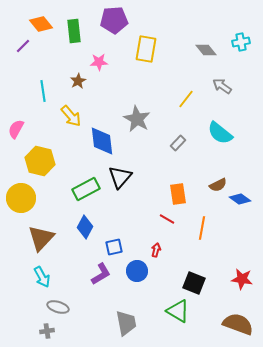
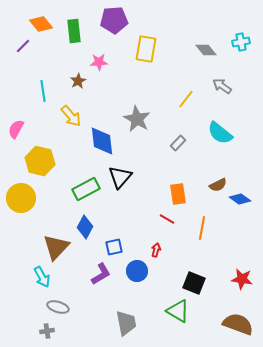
brown triangle at (41, 238): moved 15 px right, 9 px down
